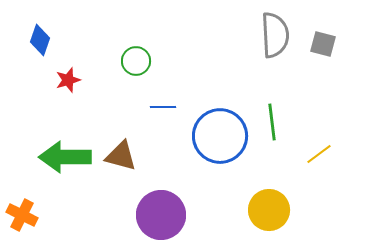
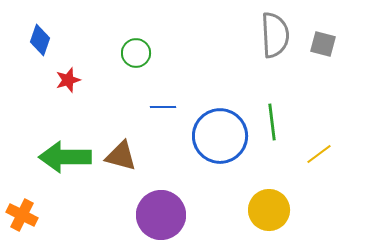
green circle: moved 8 px up
